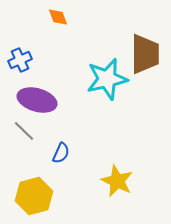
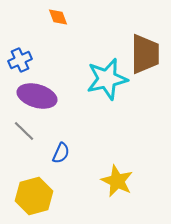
purple ellipse: moved 4 px up
